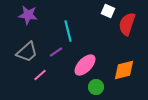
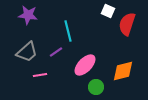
orange diamond: moved 1 px left, 1 px down
pink line: rotated 32 degrees clockwise
